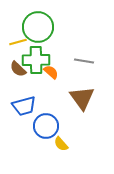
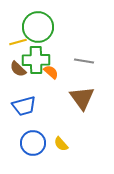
blue circle: moved 13 px left, 17 px down
